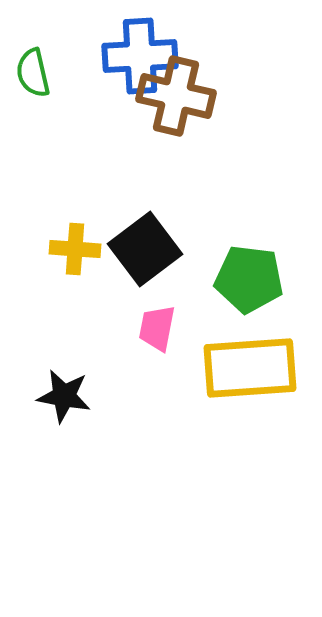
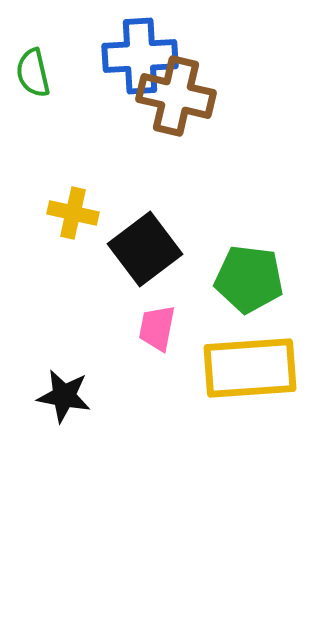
yellow cross: moved 2 px left, 36 px up; rotated 9 degrees clockwise
